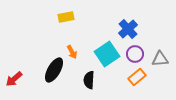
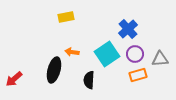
orange arrow: rotated 128 degrees clockwise
black ellipse: rotated 15 degrees counterclockwise
orange rectangle: moved 1 px right, 2 px up; rotated 24 degrees clockwise
